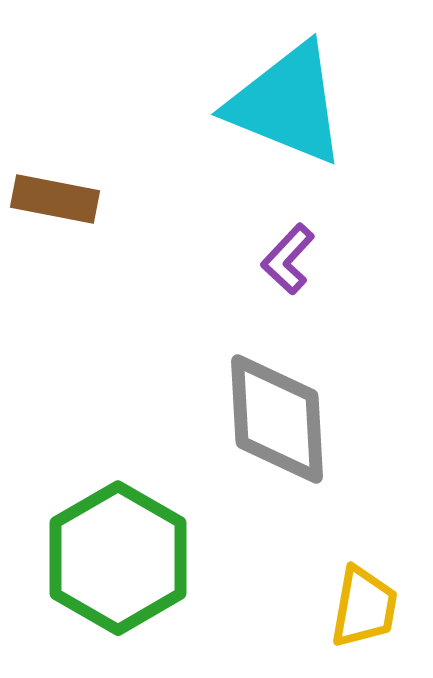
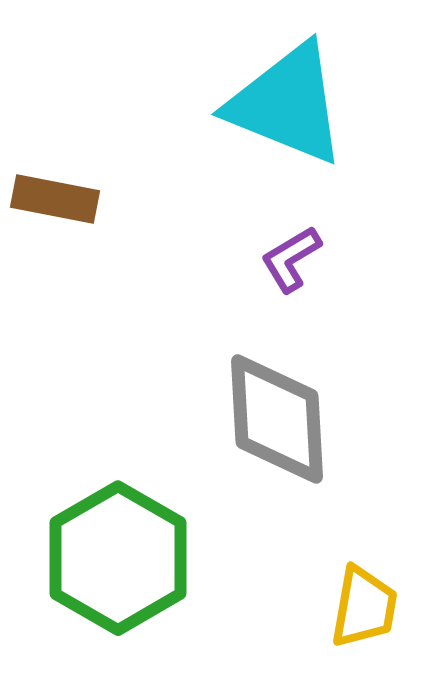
purple L-shape: moved 3 px right; rotated 16 degrees clockwise
